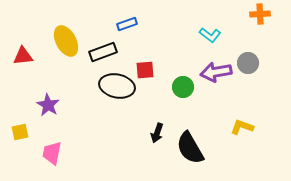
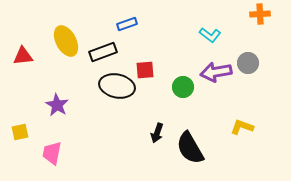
purple star: moved 9 px right
